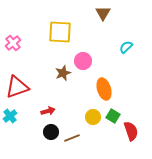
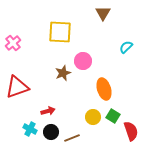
cyan cross: moved 20 px right, 13 px down; rotated 24 degrees counterclockwise
